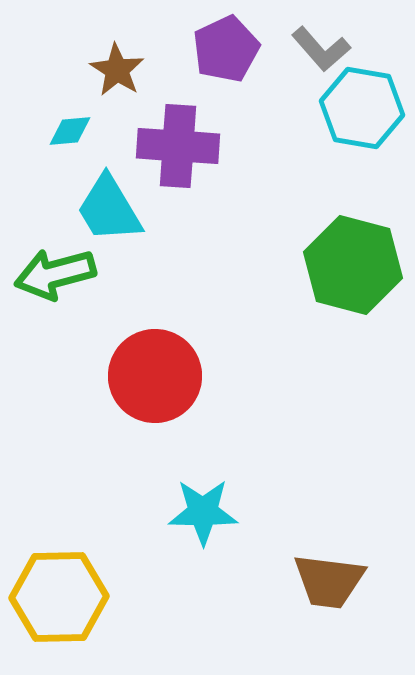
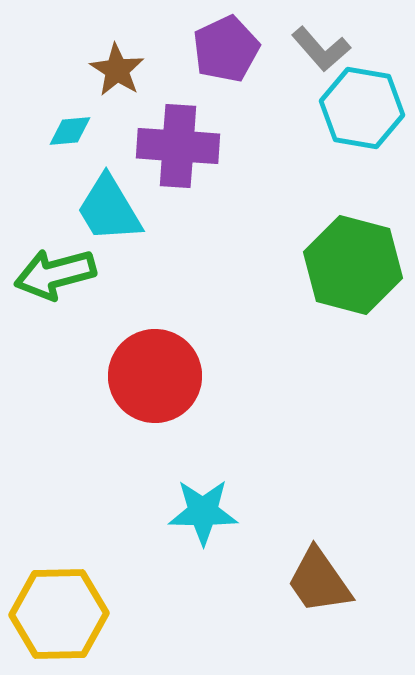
brown trapezoid: moved 10 px left; rotated 48 degrees clockwise
yellow hexagon: moved 17 px down
